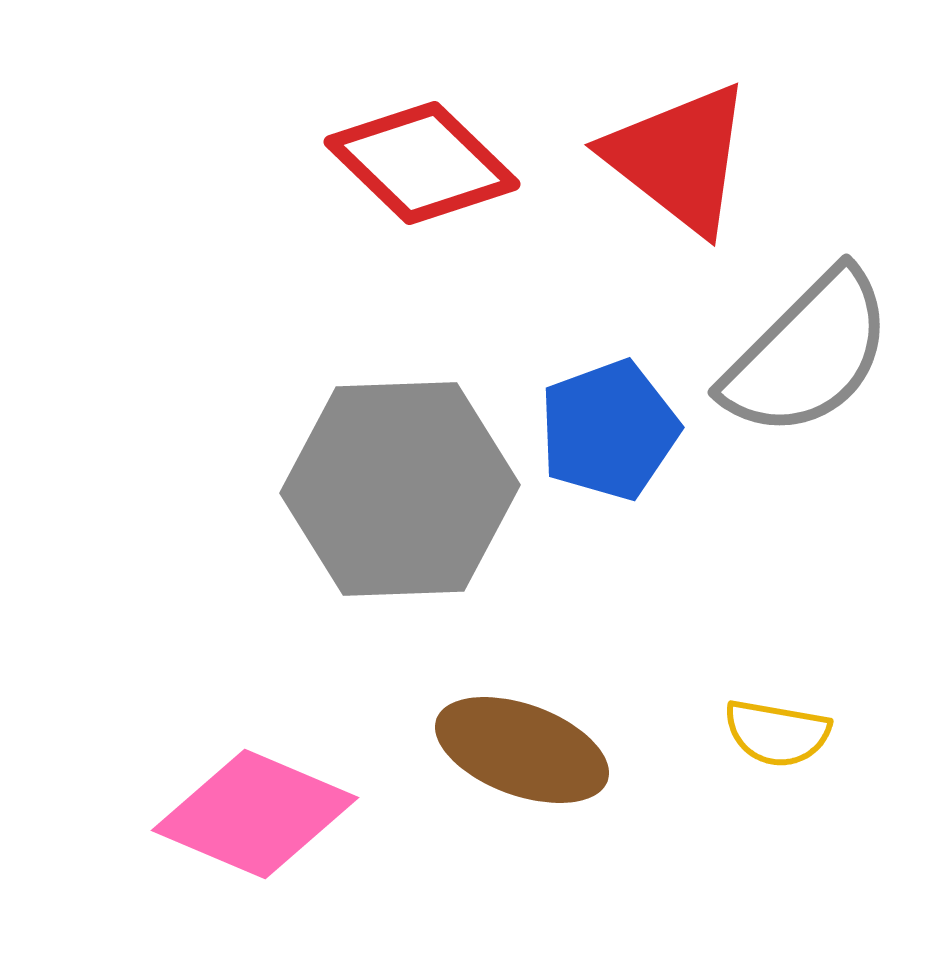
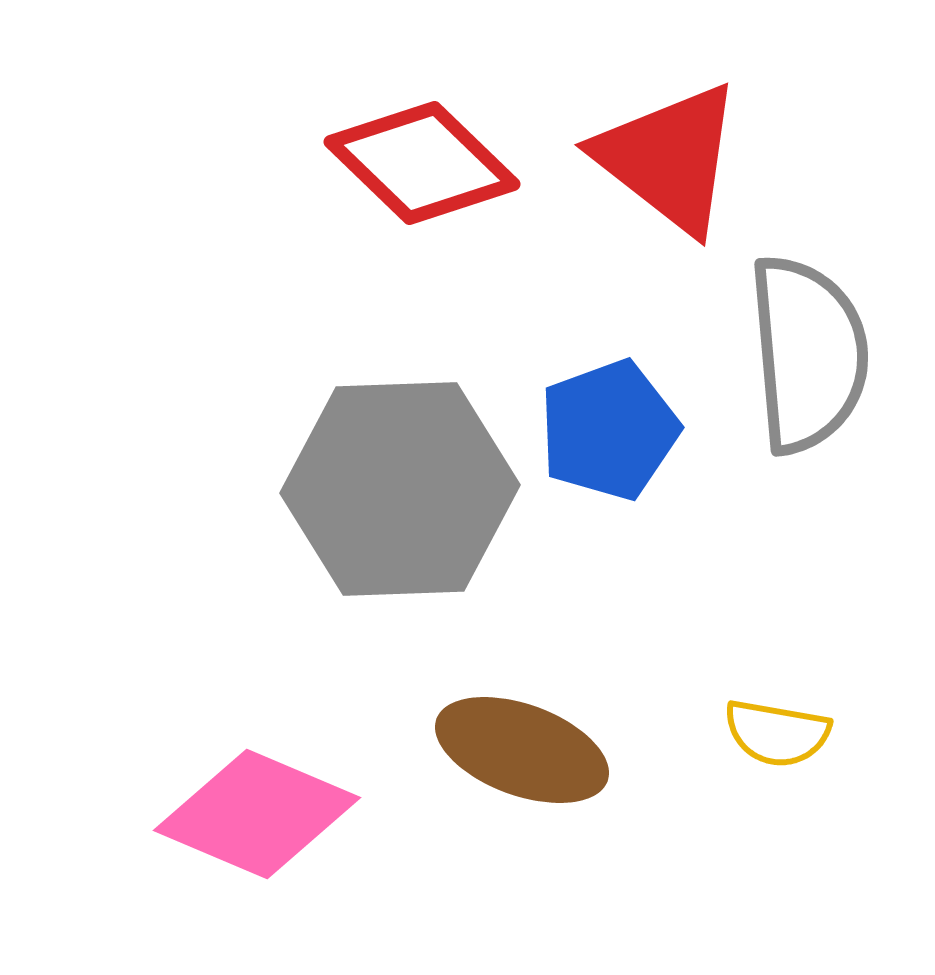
red triangle: moved 10 px left
gray semicircle: rotated 50 degrees counterclockwise
pink diamond: moved 2 px right
